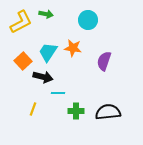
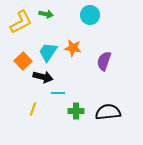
cyan circle: moved 2 px right, 5 px up
